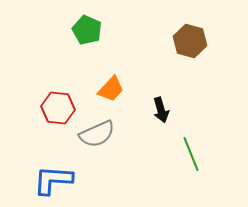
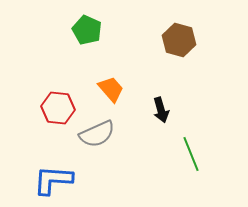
brown hexagon: moved 11 px left, 1 px up
orange trapezoid: rotated 84 degrees counterclockwise
